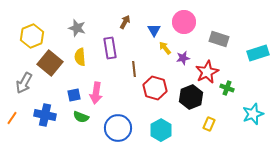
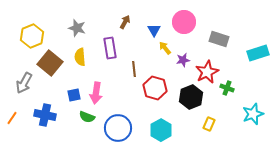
purple star: moved 2 px down
green semicircle: moved 6 px right
